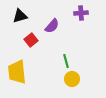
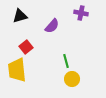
purple cross: rotated 16 degrees clockwise
red square: moved 5 px left, 7 px down
yellow trapezoid: moved 2 px up
